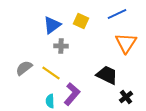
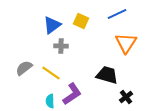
black trapezoid: rotated 10 degrees counterclockwise
purple L-shape: rotated 15 degrees clockwise
